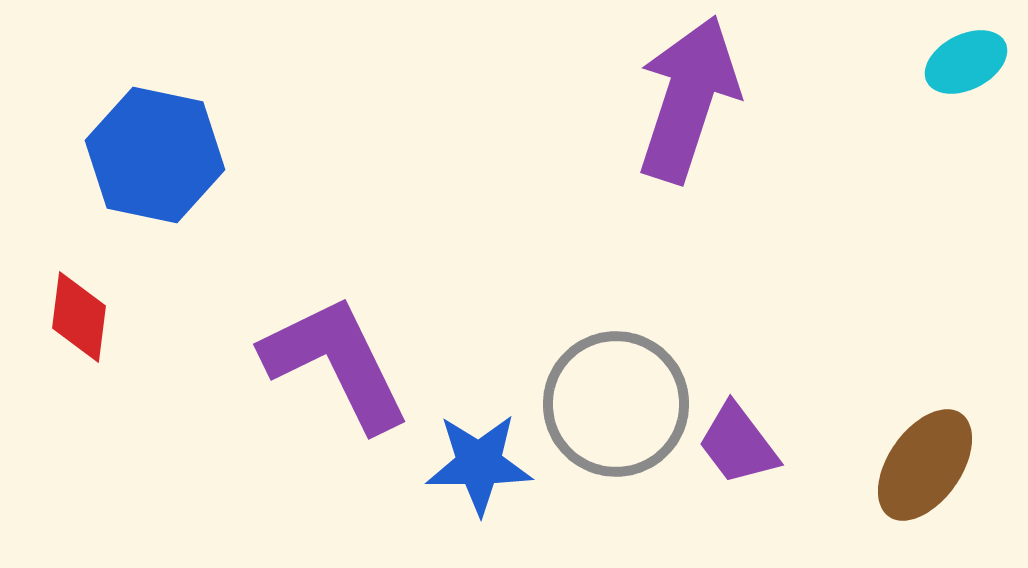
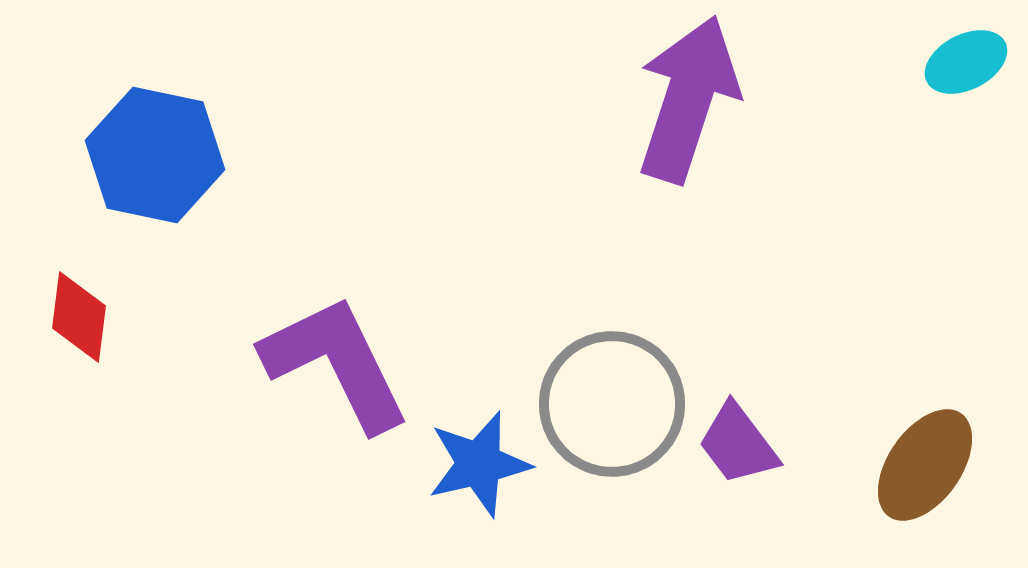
gray circle: moved 4 px left
blue star: rotated 13 degrees counterclockwise
